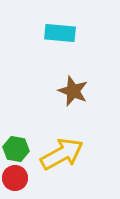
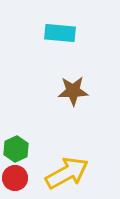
brown star: rotated 24 degrees counterclockwise
green hexagon: rotated 25 degrees clockwise
yellow arrow: moved 5 px right, 19 px down
